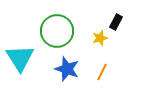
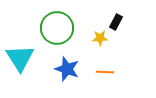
green circle: moved 3 px up
yellow star: rotated 14 degrees clockwise
orange line: moved 3 px right; rotated 66 degrees clockwise
